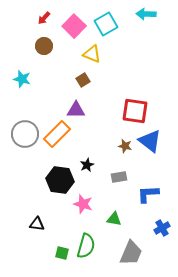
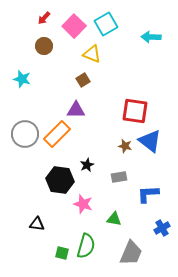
cyan arrow: moved 5 px right, 23 px down
